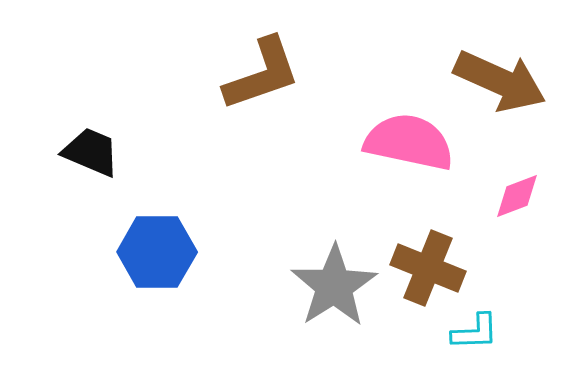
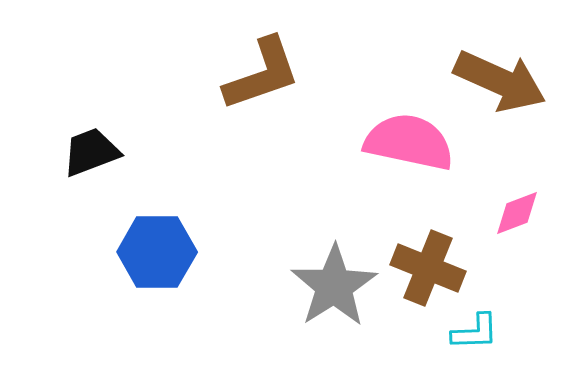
black trapezoid: rotated 44 degrees counterclockwise
pink diamond: moved 17 px down
